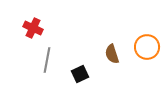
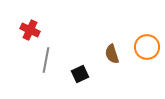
red cross: moved 3 px left, 2 px down
gray line: moved 1 px left
